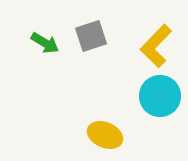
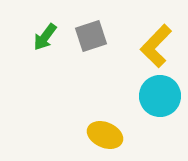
green arrow: moved 6 px up; rotated 96 degrees clockwise
